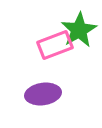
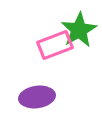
purple ellipse: moved 6 px left, 3 px down
